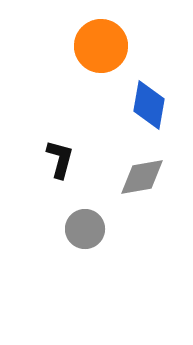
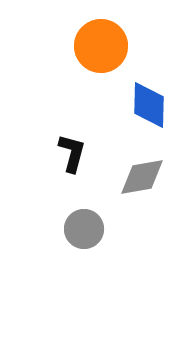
blue diamond: rotated 9 degrees counterclockwise
black L-shape: moved 12 px right, 6 px up
gray circle: moved 1 px left
